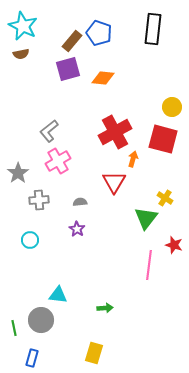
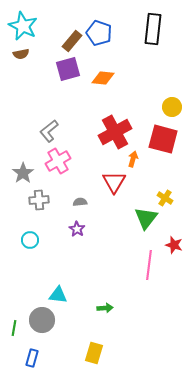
gray star: moved 5 px right
gray circle: moved 1 px right
green line: rotated 21 degrees clockwise
